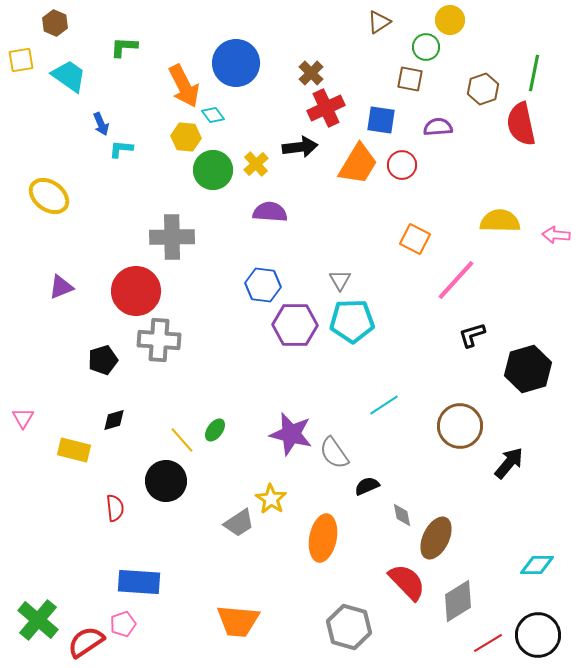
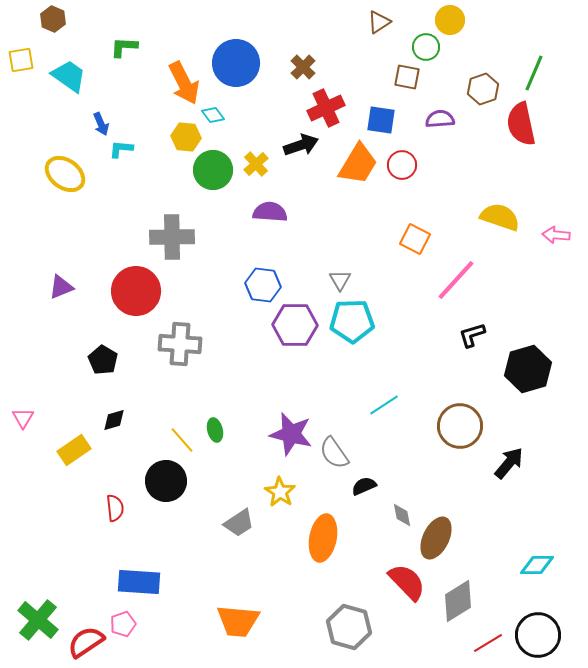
brown hexagon at (55, 23): moved 2 px left, 4 px up
brown cross at (311, 73): moved 8 px left, 6 px up
green line at (534, 73): rotated 12 degrees clockwise
brown square at (410, 79): moved 3 px left, 2 px up
orange arrow at (184, 86): moved 3 px up
purple semicircle at (438, 127): moved 2 px right, 8 px up
black arrow at (300, 147): moved 1 px right, 2 px up; rotated 12 degrees counterclockwise
yellow ellipse at (49, 196): moved 16 px right, 22 px up
yellow semicircle at (500, 221): moved 4 px up; rotated 18 degrees clockwise
gray cross at (159, 340): moved 21 px right, 4 px down
black pentagon at (103, 360): rotated 24 degrees counterclockwise
green ellipse at (215, 430): rotated 50 degrees counterclockwise
yellow rectangle at (74, 450): rotated 48 degrees counterclockwise
black semicircle at (367, 486): moved 3 px left
yellow star at (271, 499): moved 9 px right, 7 px up
